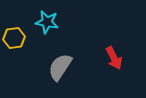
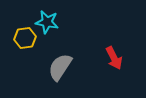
yellow hexagon: moved 11 px right
